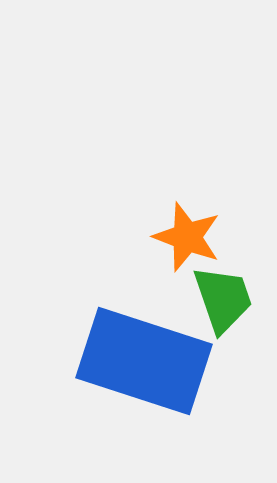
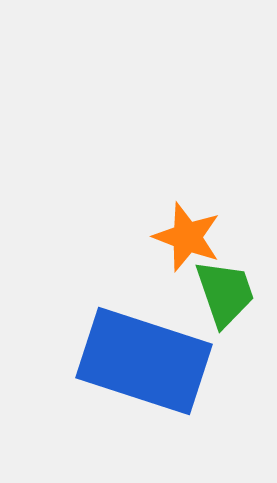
green trapezoid: moved 2 px right, 6 px up
